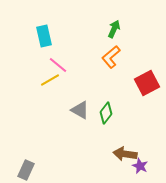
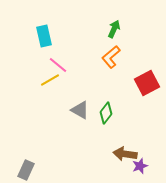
purple star: rotated 28 degrees clockwise
